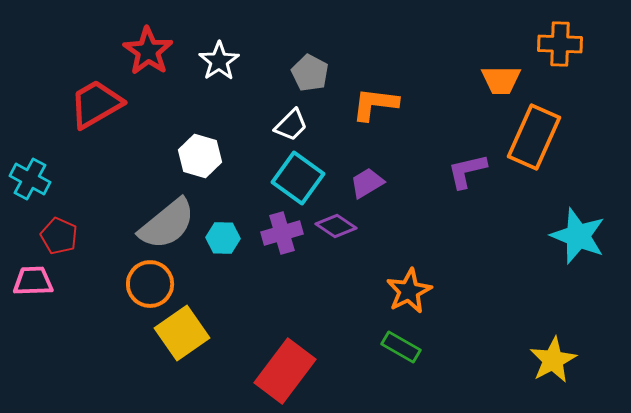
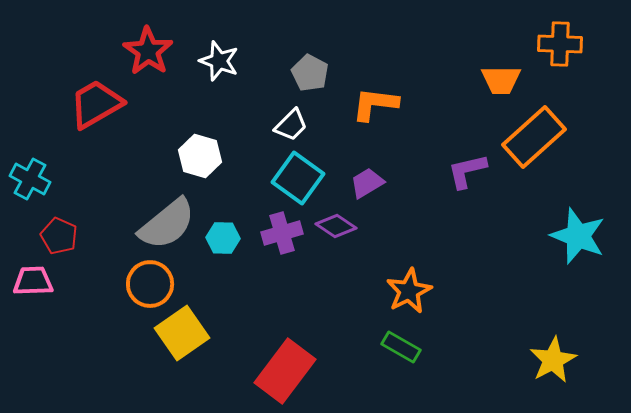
white star: rotated 18 degrees counterclockwise
orange rectangle: rotated 24 degrees clockwise
